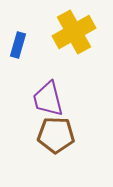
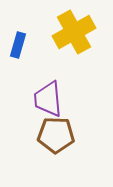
purple trapezoid: rotated 9 degrees clockwise
